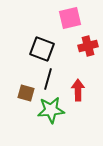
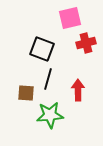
red cross: moved 2 px left, 3 px up
brown square: rotated 12 degrees counterclockwise
green star: moved 1 px left, 5 px down
